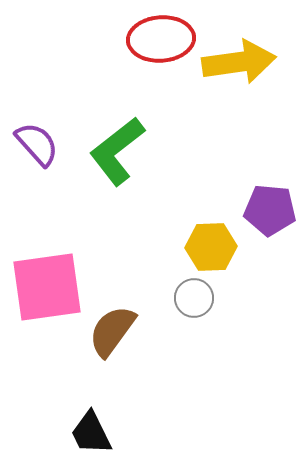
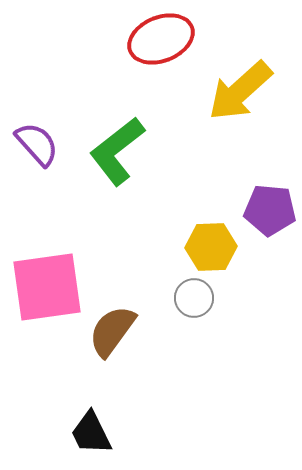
red ellipse: rotated 18 degrees counterclockwise
yellow arrow: moved 1 px right, 29 px down; rotated 146 degrees clockwise
